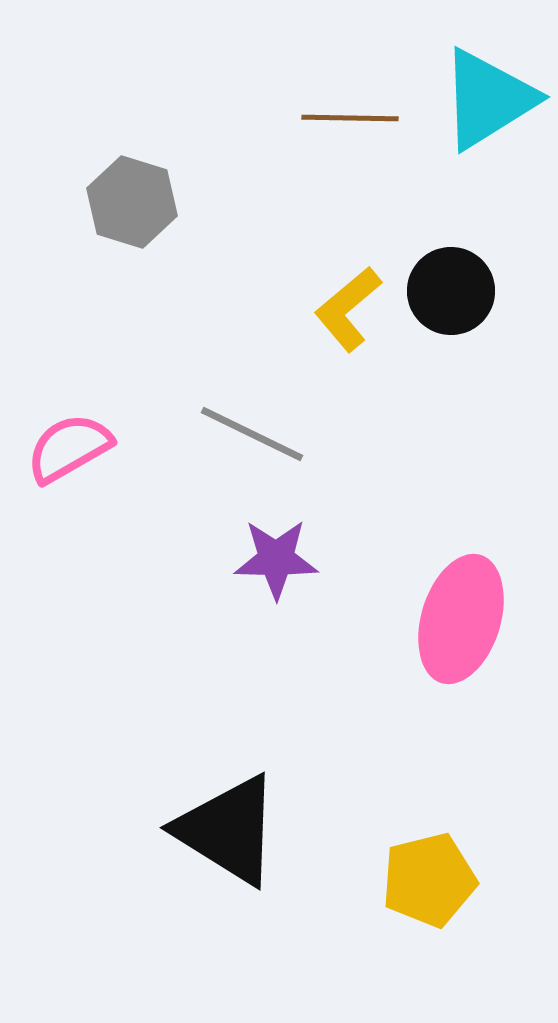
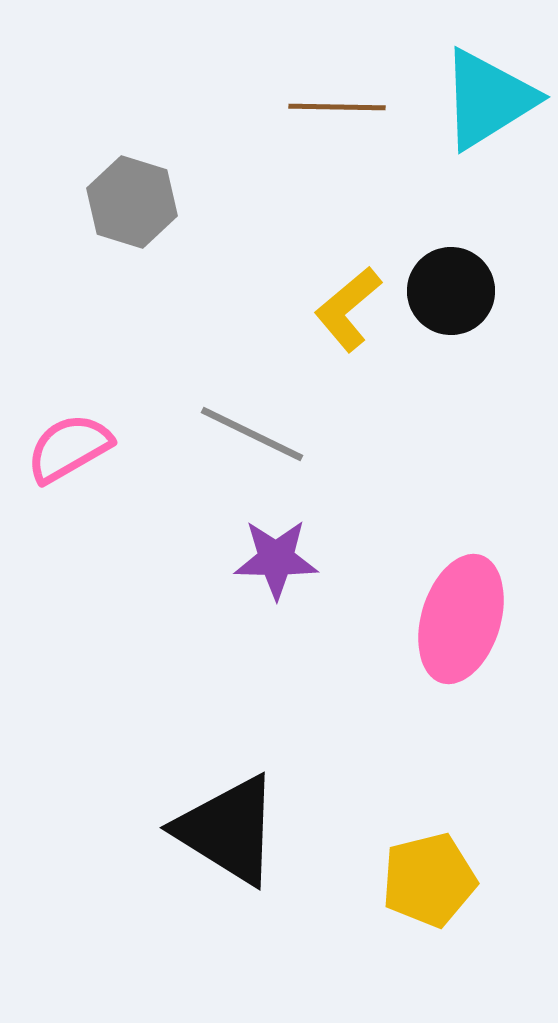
brown line: moved 13 px left, 11 px up
